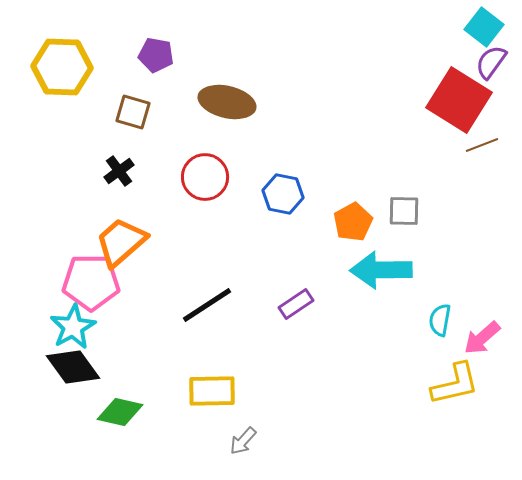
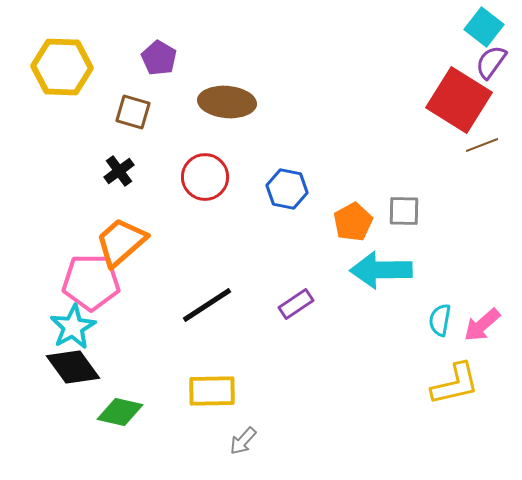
purple pentagon: moved 3 px right, 3 px down; rotated 20 degrees clockwise
brown ellipse: rotated 8 degrees counterclockwise
blue hexagon: moved 4 px right, 5 px up
pink arrow: moved 13 px up
